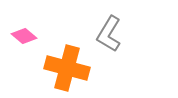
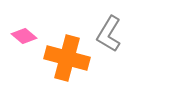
orange cross: moved 10 px up
